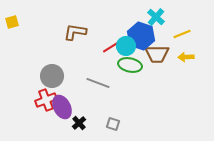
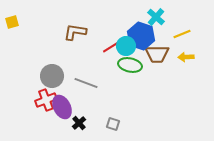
gray line: moved 12 px left
